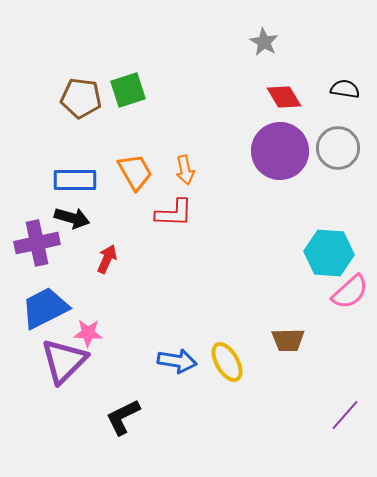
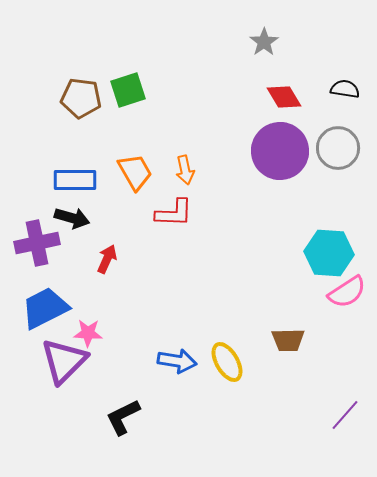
gray star: rotated 8 degrees clockwise
pink semicircle: moved 3 px left; rotated 9 degrees clockwise
